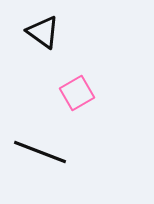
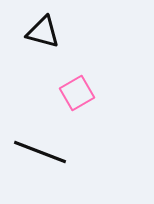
black triangle: rotated 21 degrees counterclockwise
